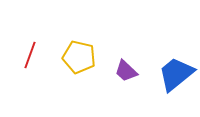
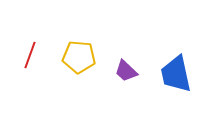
yellow pentagon: rotated 8 degrees counterclockwise
blue trapezoid: rotated 63 degrees counterclockwise
